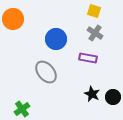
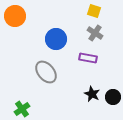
orange circle: moved 2 px right, 3 px up
